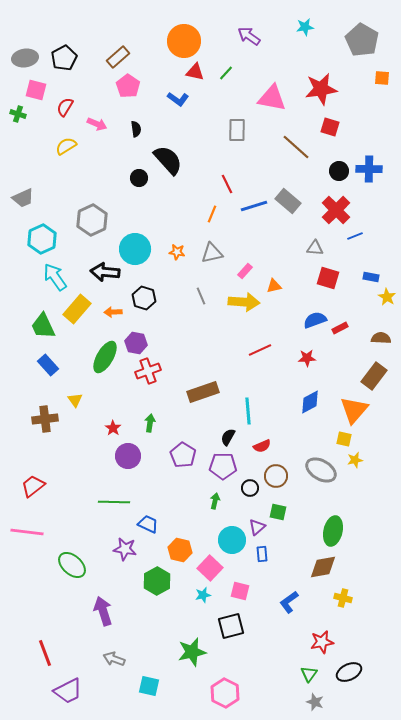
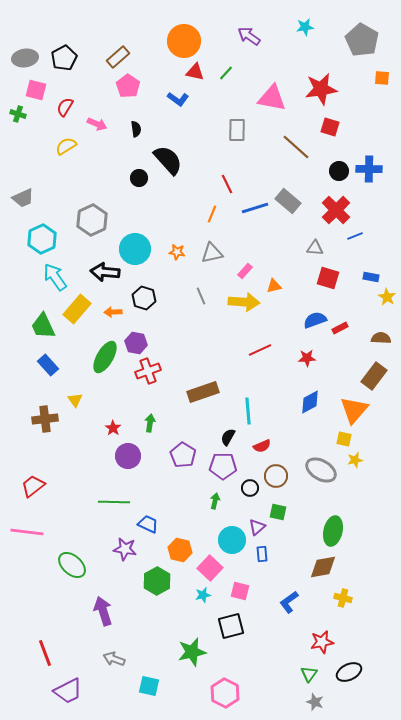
blue line at (254, 206): moved 1 px right, 2 px down
